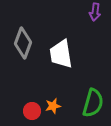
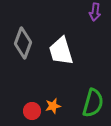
white trapezoid: moved 3 px up; rotated 8 degrees counterclockwise
